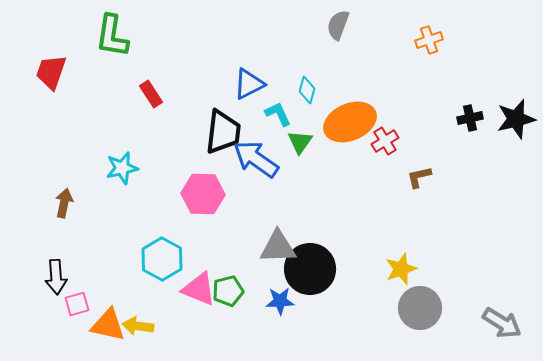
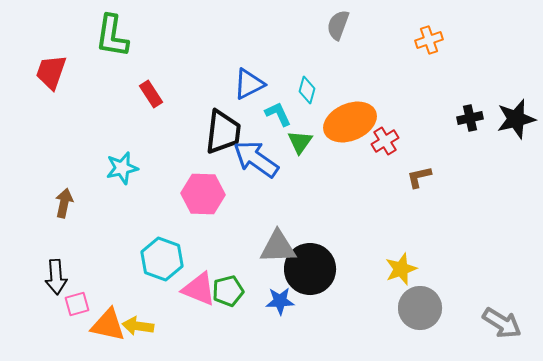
cyan hexagon: rotated 9 degrees counterclockwise
